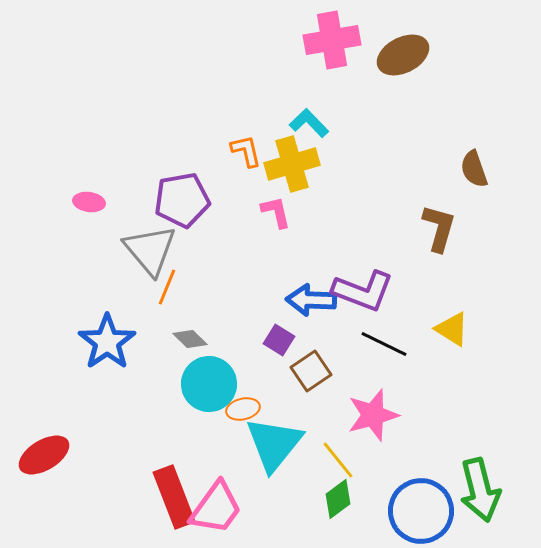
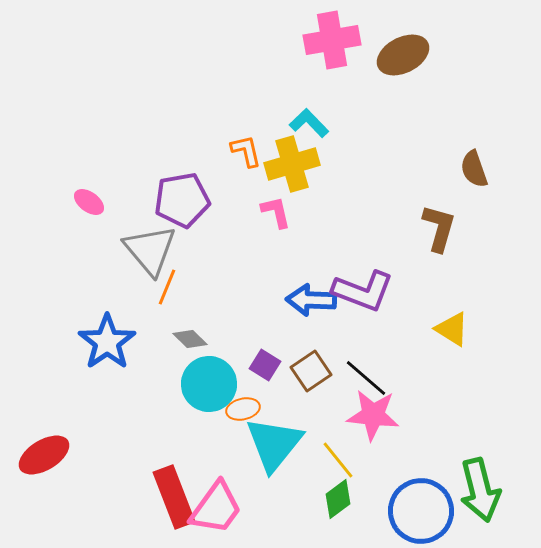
pink ellipse: rotated 28 degrees clockwise
purple square: moved 14 px left, 25 px down
black line: moved 18 px left, 34 px down; rotated 15 degrees clockwise
pink star: rotated 22 degrees clockwise
